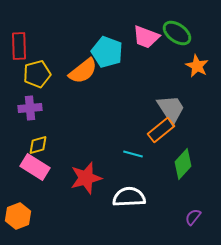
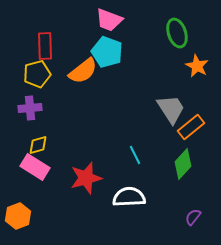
green ellipse: rotated 36 degrees clockwise
pink trapezoid: moved 37 px left, 17 px up
red rectangle: moved 26 px right
orange rectangle: moved 30 px right, 3 px up
cyan line: moved 2 px right, 1 px down; rotated 48 degrees clockwise
